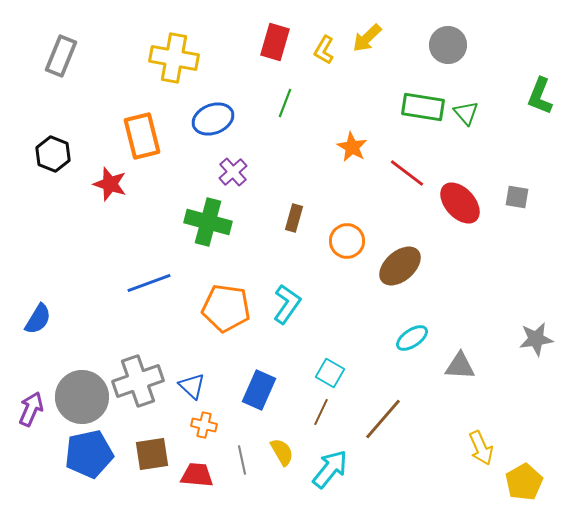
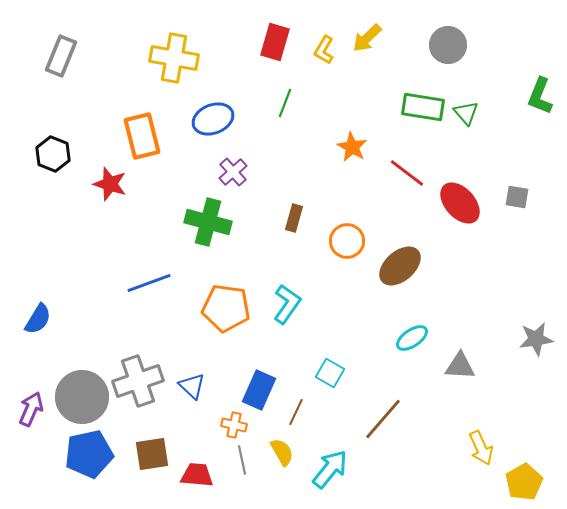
brown line at (321, 412): moved 25 px left
orange cross at (204, 425): moved 30 px right
